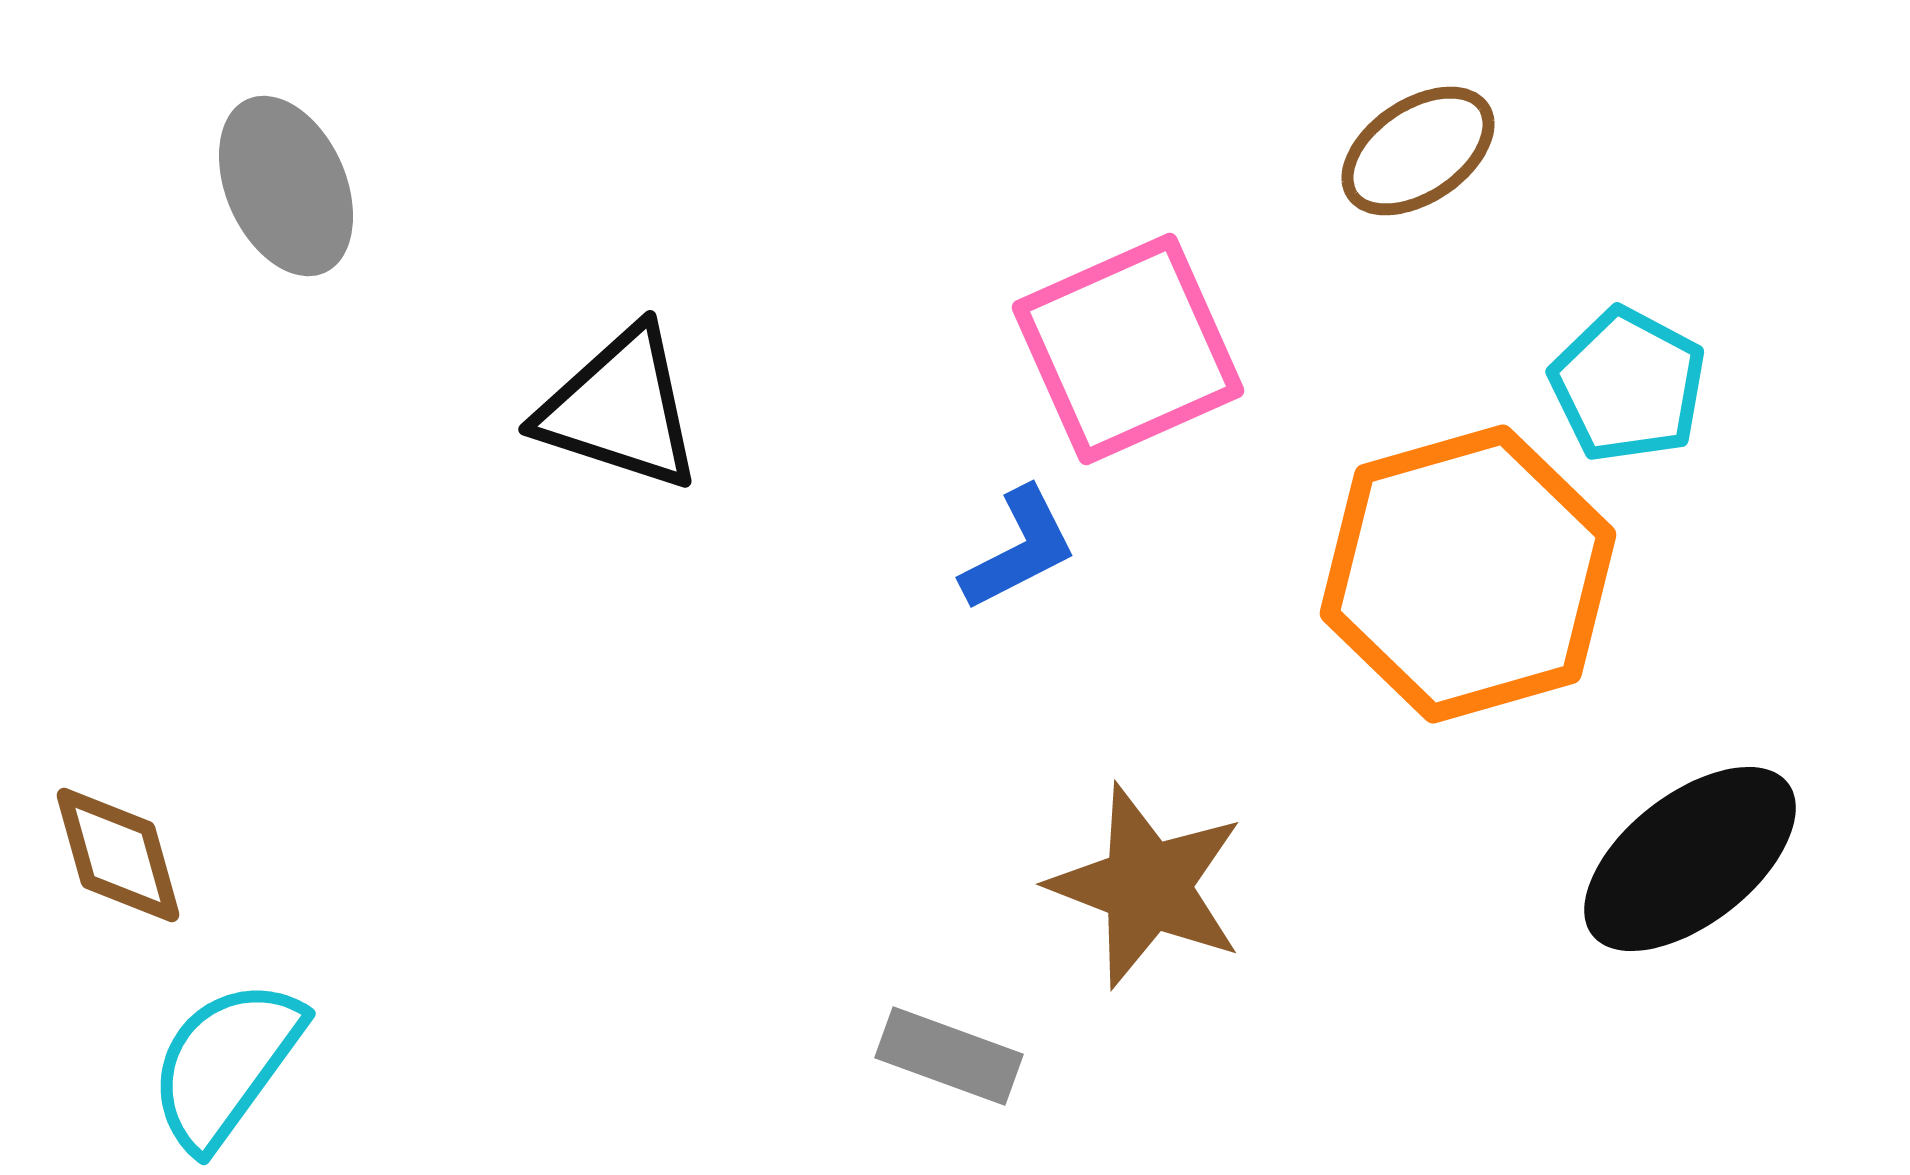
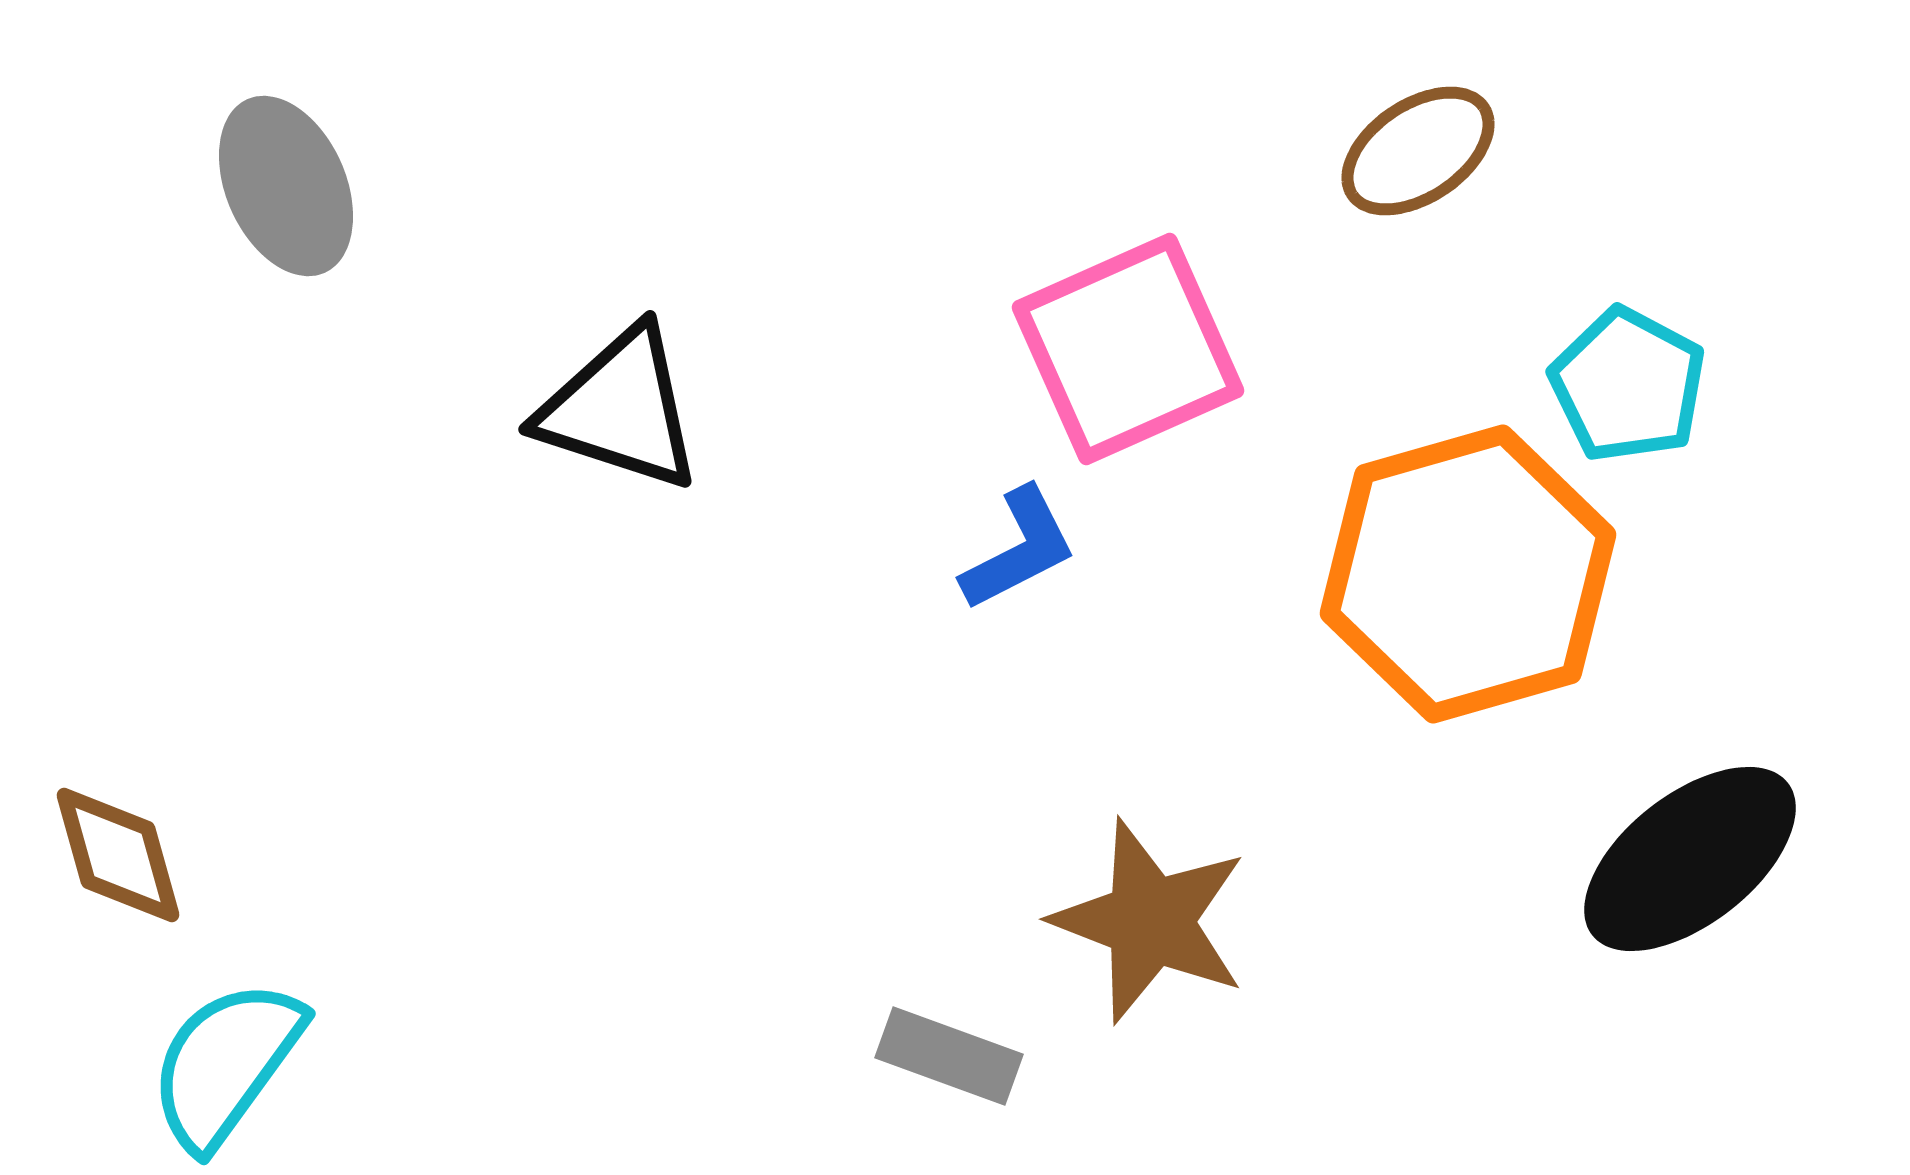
brown star: moved 3 px right, 35 px down
